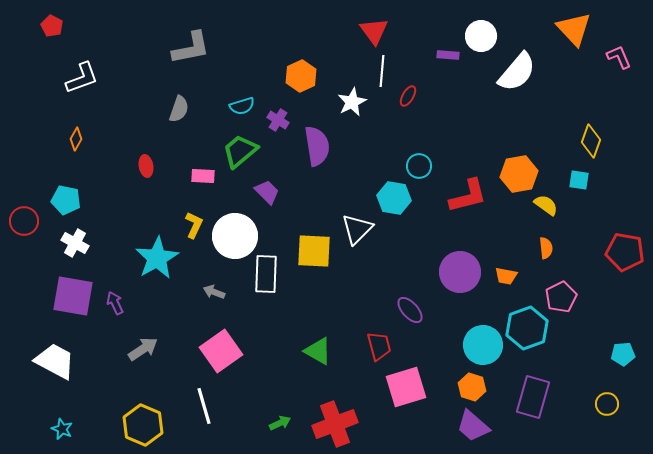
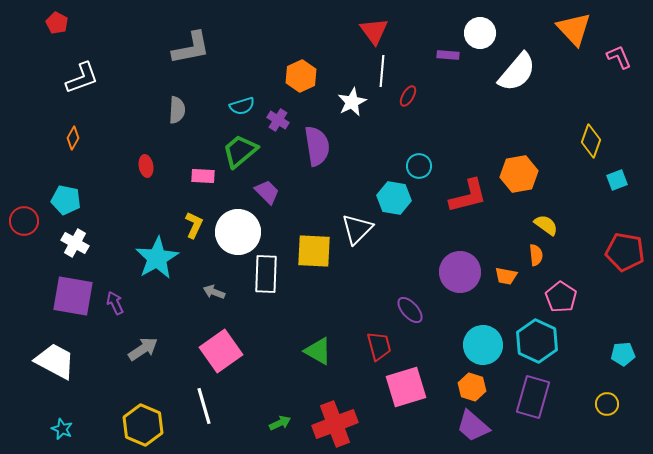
red pentagon at (52, 26): moved 5 px right, 3 px up
white circle at (481, 36): moved 1 px left, 3 px up
gray semicircle at (179, 109): moved 2 px left, 1 px down; rotated 16 degrees counterclockwise
orange diamond at (76, 139): moved 3 px left, 1 px up
cyan square at (579, 180): moved 38 px right; rotated 30 degrees counterclockwise
yellow semicircle at (546, 205): moved 20 px down
white circle at (235, 236): moved 3 px right, 4 px up
orange semicircle at (546, 248): moved 10 px left, 7 px down
pink pentagon at (561, 297): rotated 12 degrees counterclockwise
cyan hexagon at (527, 328): moved 10 px right, 13 px down; rotated 15 degrees counterclockwise
